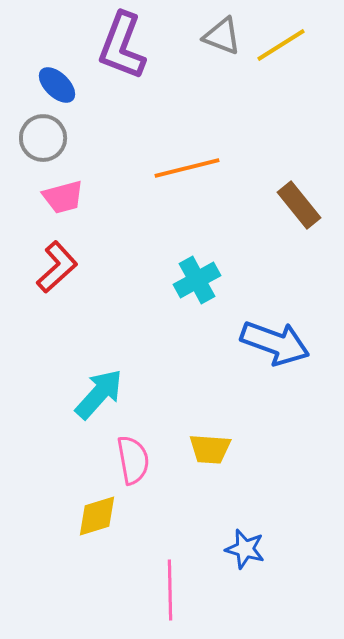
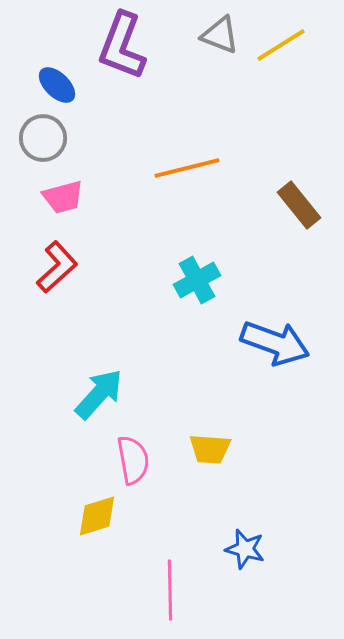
gray triangle: moved 2 px left, 1 px up
